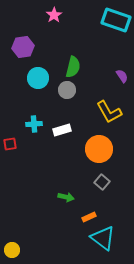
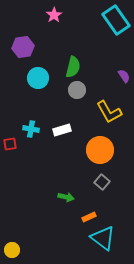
cyan rectangle: rotated 36 degrees clockwise
purple semicircle: moved 2 px right
gray circle: moved 10 px right
cyan cross: moved 3 px left, 5 px down; rotated 14 degrees clockwise
orange circle: moved 1 px right, 1 px down
